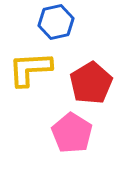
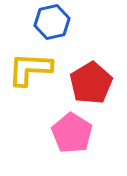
blue hexagon: moved 4 px left
yellow L-shape: rotated 6 degrees clockwise
